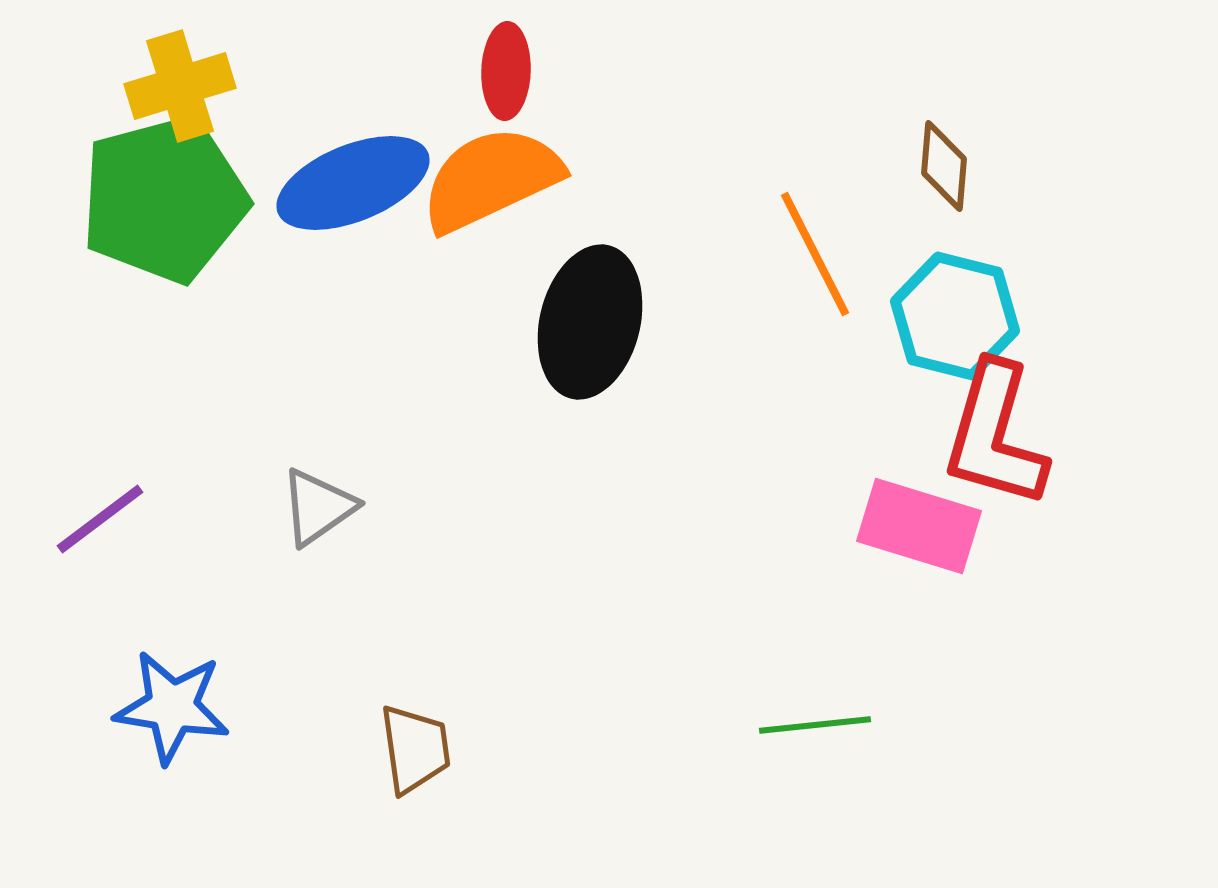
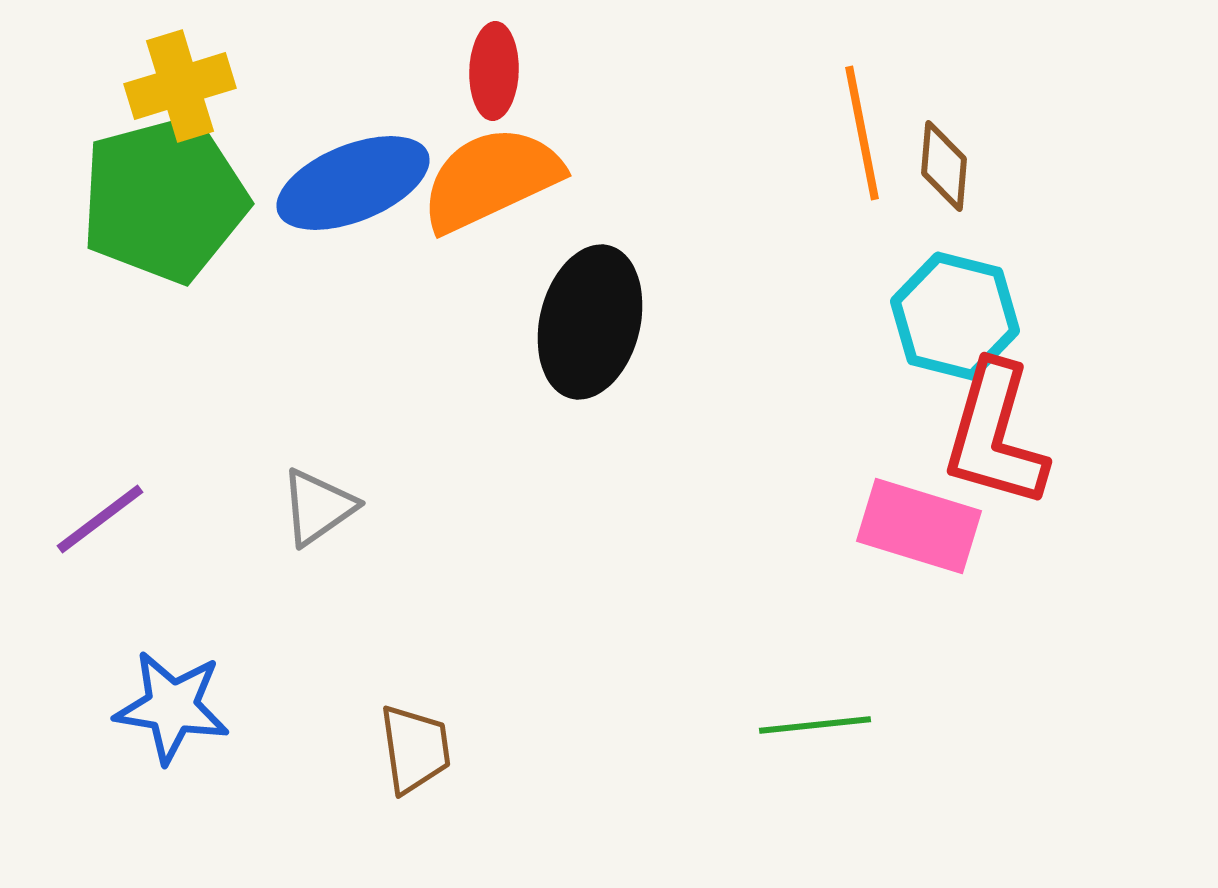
red ellipse: moved 12 px left
orange line: moved 47 px right, 121 px up; rotated 16 degrees clockwise
